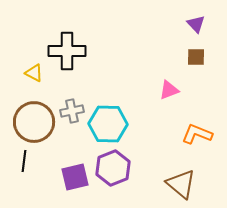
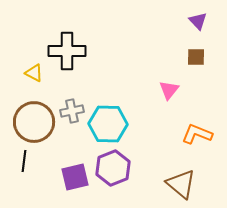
purple triangle: moved 2 px right, 3 px up
pink triangle: rotated 30 degrees counterclockwise
